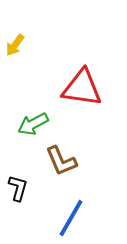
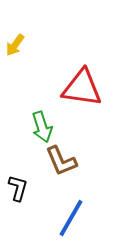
green arrow: moved 9 px right, 3 px down; rotated 80 degrees counterclockwise
